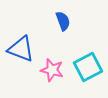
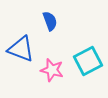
blue semicircle: moved 13 px left
cyan square: moved 6 px up
